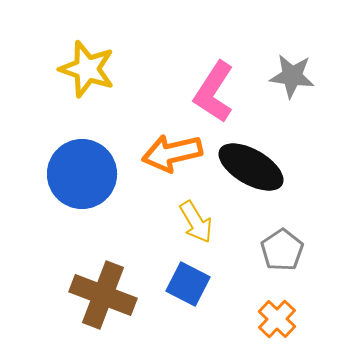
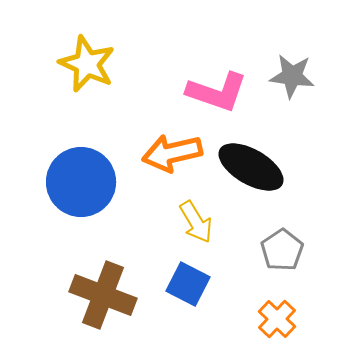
yellow star: moved 5 px up; rotated 6 degrees clockwise
pink L-shape: moved 3 px right; rotated 104 degrees counterclockwise
blue circle: moved 1 px left, 8 px down
